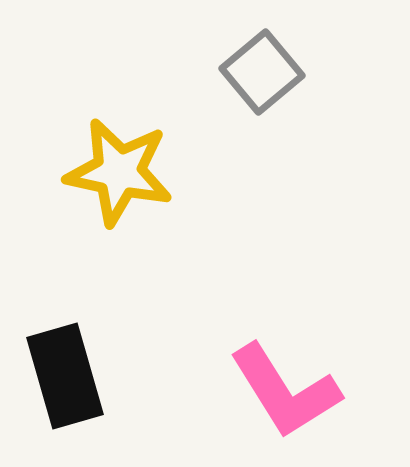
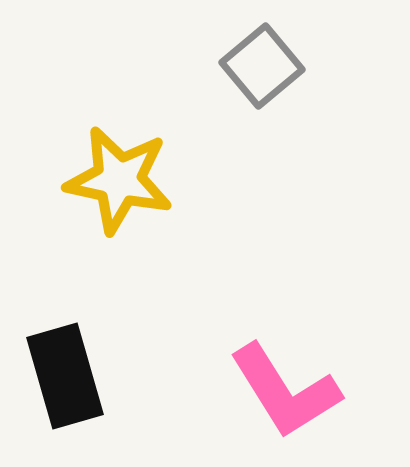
gray square: moved 6 px up
yellow star: moved 8 px down
